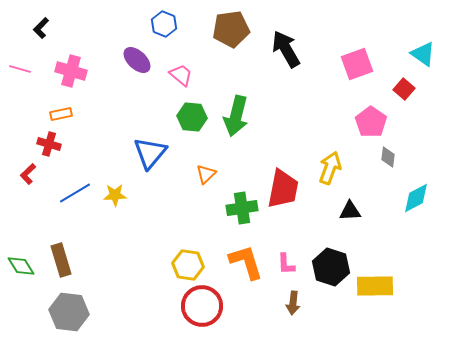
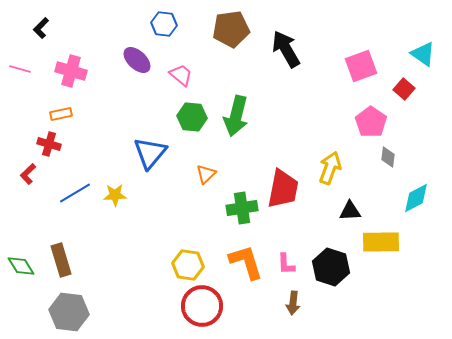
blue hexagon: rotated 15 degrees counterclockwise
pink square: moved 4 px right, 2 px down
yellow rectangle: moved 6 px right, 44 px up
